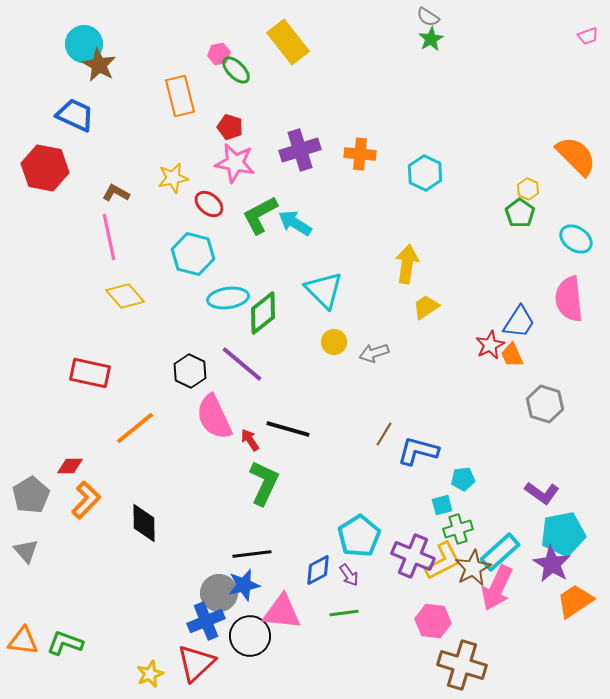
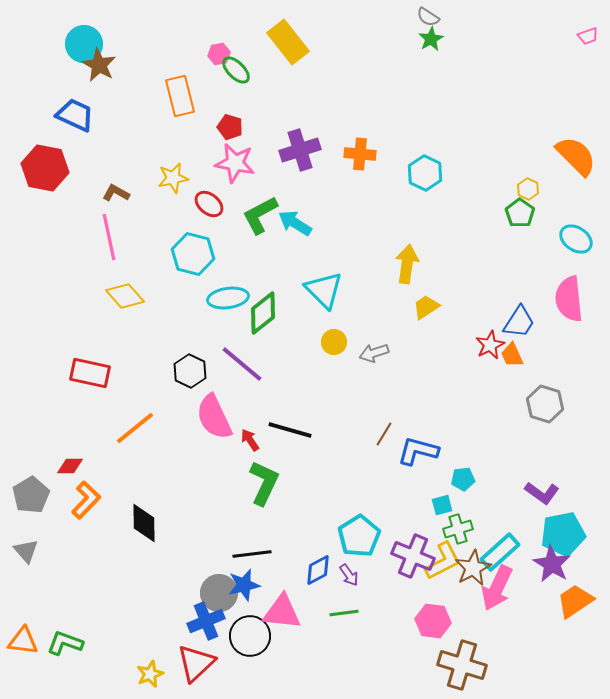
black line at (288, 429): moved 2 px right, 1 px down
